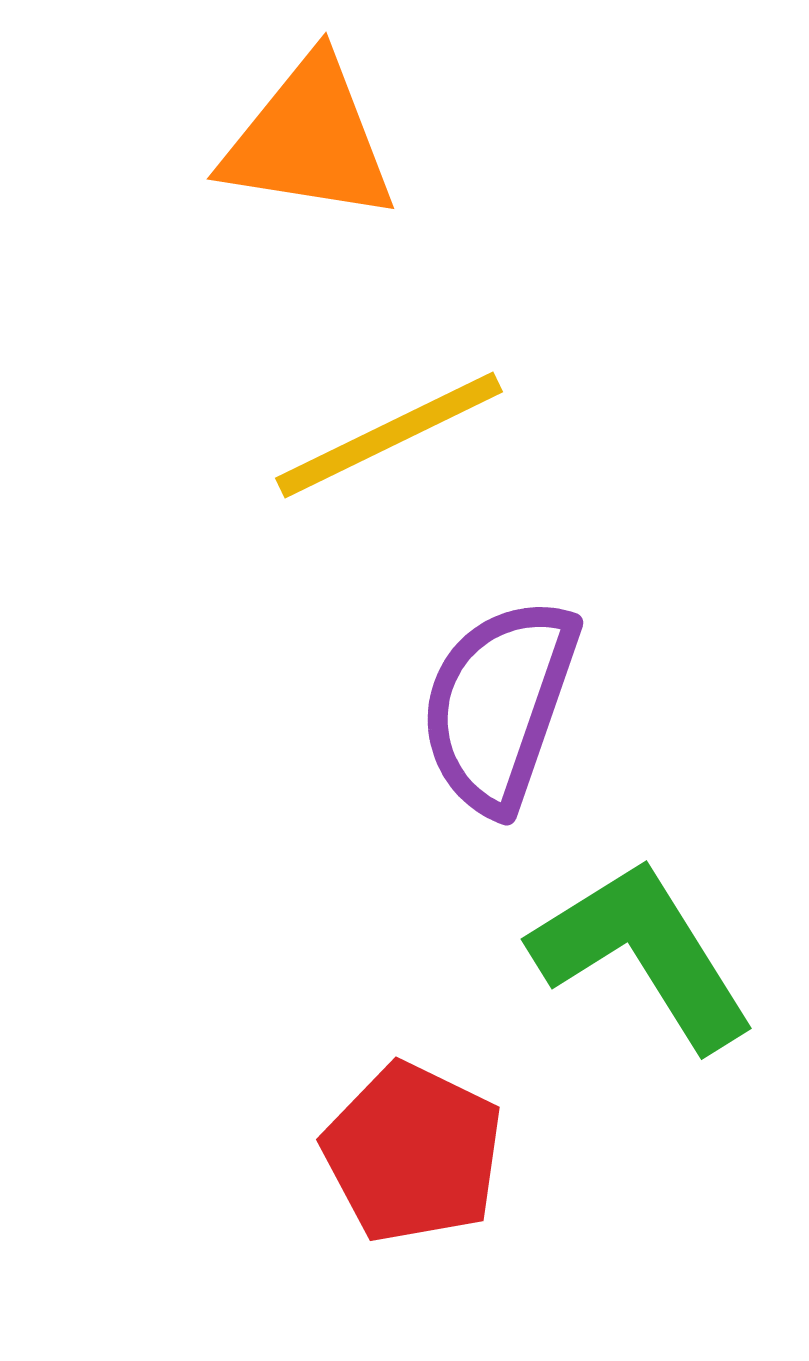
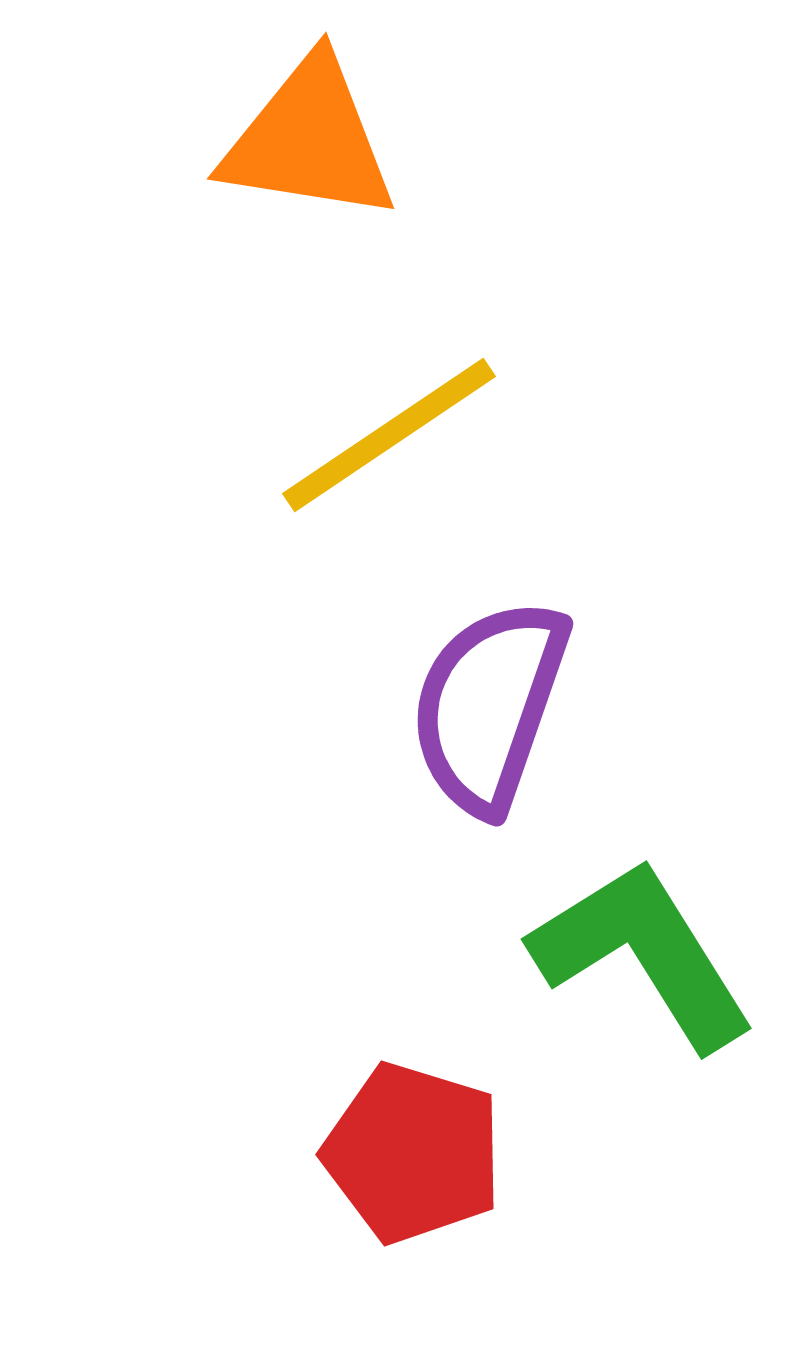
yellow line: rotated 8 degrees counterclockwise
purple semicircle: moved 10 px left, 1 px down
red pentagon: rotated 9 degrees counterclockwise
